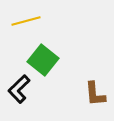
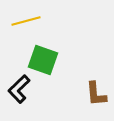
green square: rotated 20 degrees counterclockwise
brown L-shape: moved 1 px right
